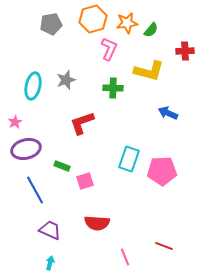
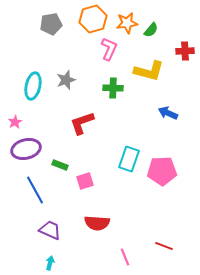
green rectangle: moved 2 px left, 1 px up
